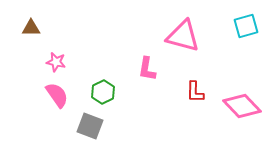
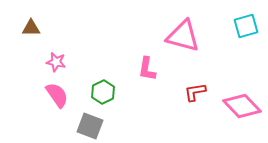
red L-shape: rotated 80 degrees clockwise
